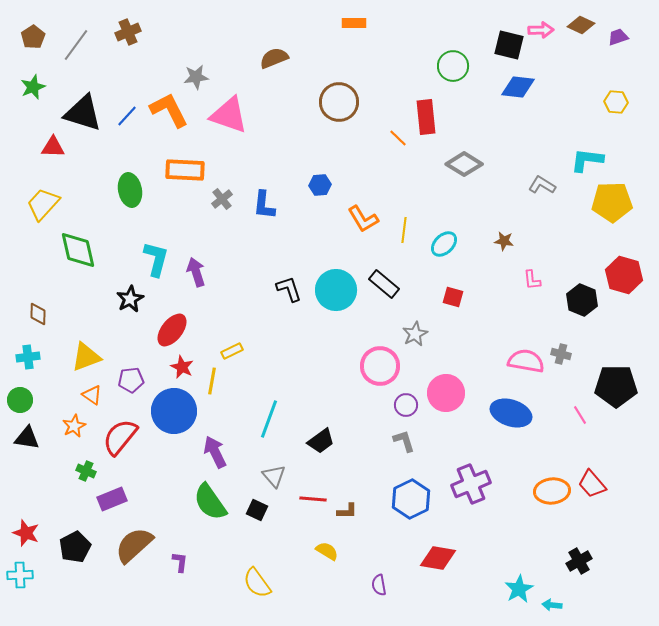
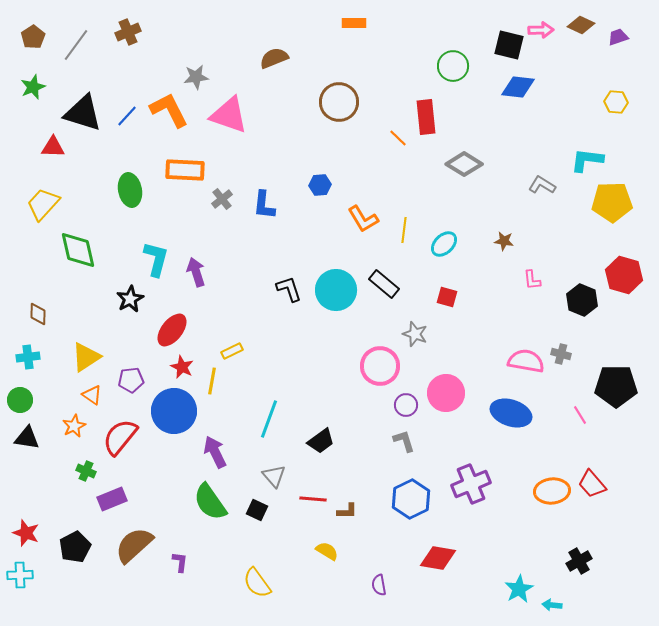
red square at (453, 297): moved 6 px left
gray star at (415, 334): rotated 25 degrees counterclockwise
yellow triangle at (86, 357): rotated 12 degrees counterclockwise
